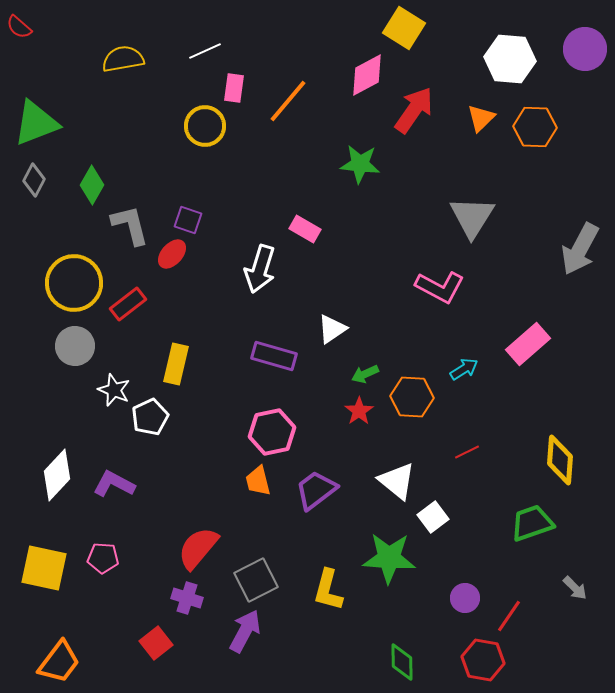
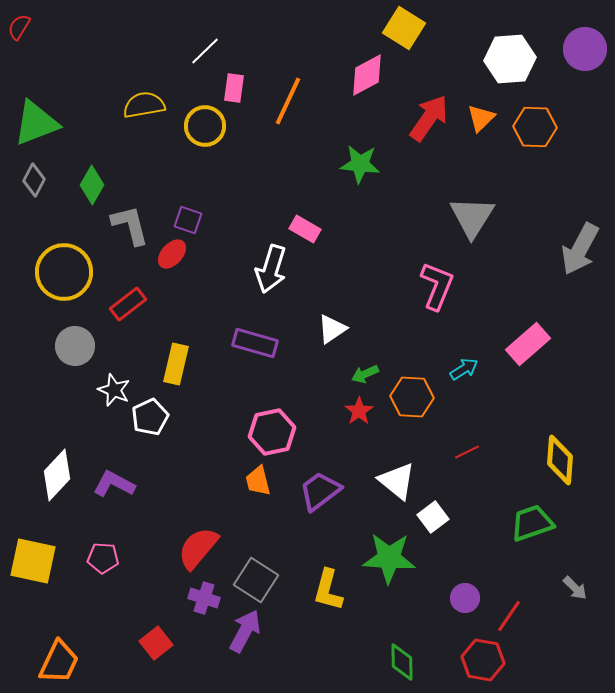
red semicircle at (19, 27): rotated 80 degrees clockwise
white line at (205, 51): rotated 20 degrees counterclockwise
yellow semicircle at (123, 59): moved 21 px right, 46 px down
white hexagon at (510, 59): rotated 9 degrees counterclockwise
orange line at (288, 101): rotated 15 degrees counterclockwise
red arrow at (414, 110): moved 15 px right, 8 px down
white arrow at (260, 269): moved 11 px right
yellow circle at (74, 283): moved 10 px left, 11 px up
pink L-shape at (440, 287): moved 3 px left, 1 px up; rotated 96 degrees counterclockwise
purple rectangle at (274, 356): moved 19 px left, 13 px up
purple trapezoid at (316, 490): moved 4 px right, 1 px down
yellow square at (44, 568): moved 11 px left, 7 px up
gray square at (256, 580): rotated 30 degrees counterclockwise
purple cross at (187, 598): moved 17 px right
orange trapezoid at (59, 662): rotated 12 degrees counterclockwise
